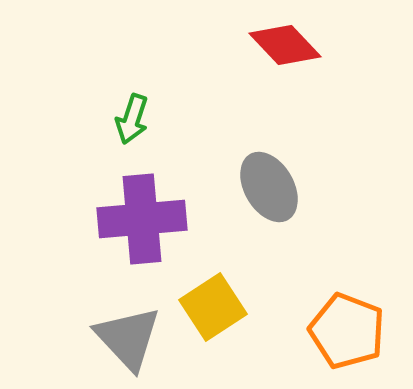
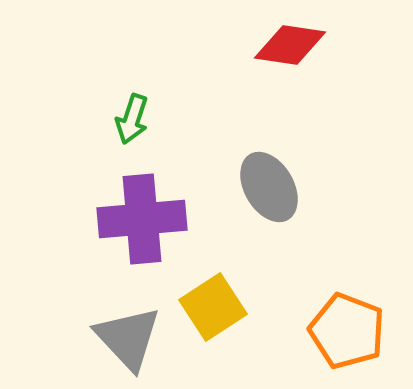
red diamond: moved 5 px right; rotated 38 degrees counterclockwise
